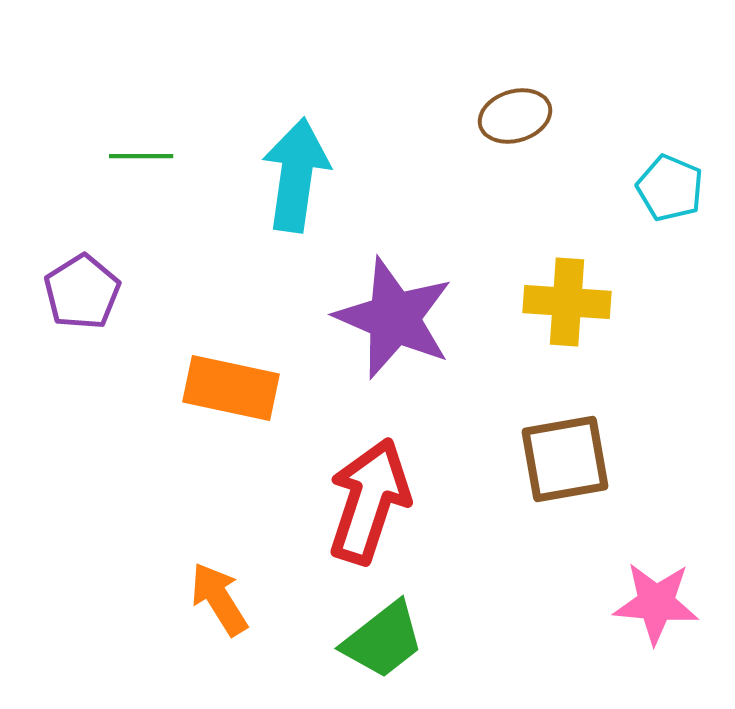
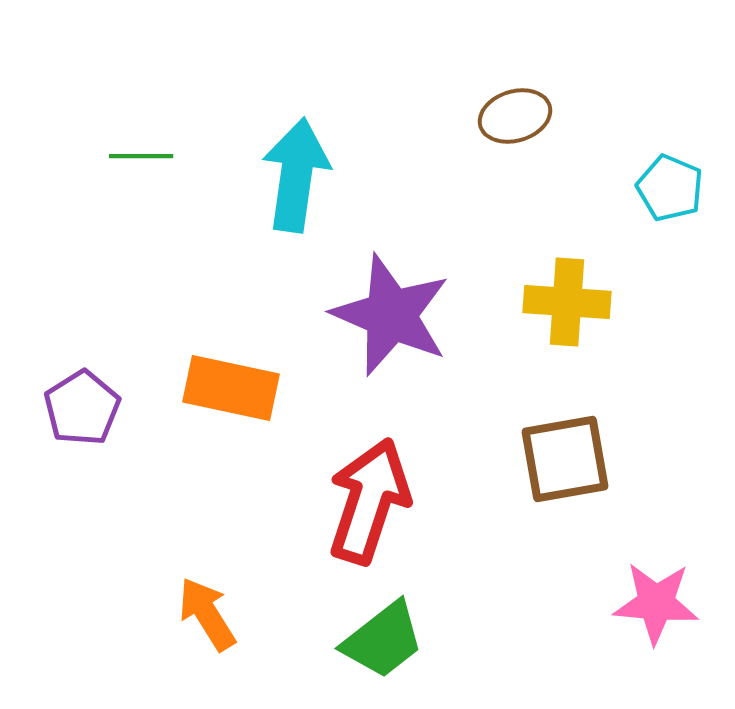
purple pentagon: moved 116 px down
purple star: moved 3 px left, 3 px up
orange arrow: moved 12 px left, 15 px down
